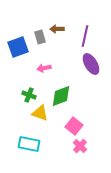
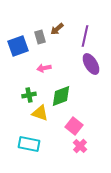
brown arrow: rotated 40 degrees counterclockwise
blue square: moved 1 px up
green cross: rotated 32 degrees counterclockwise
